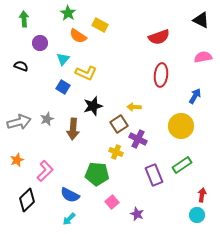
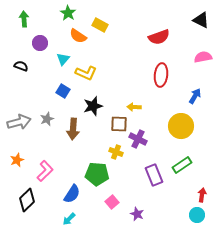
blue square: moved 4 px down
brown square: rotated 36 degrees clockwise
blue semicircle: moved 2 px right, 1 px up; rotated 84 degrees counterclockwise
